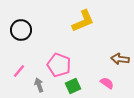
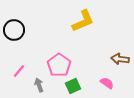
black circle: moved 7 px left
pink pentagon: rotated 15 degrees clockwise
